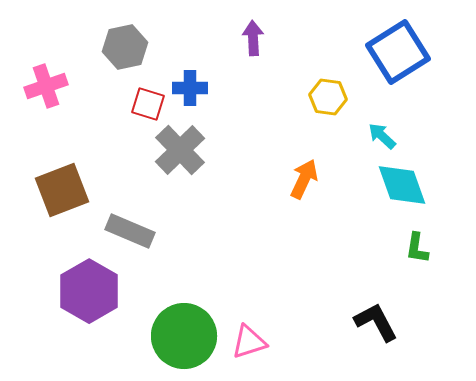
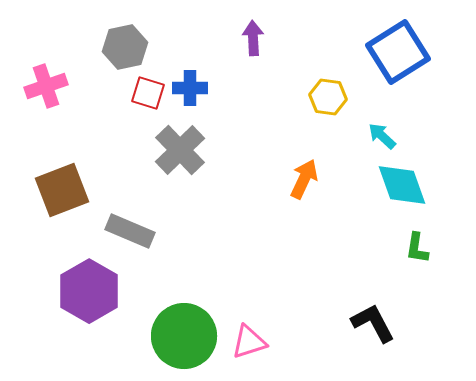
red square: moved 11 px up
black L-shape: moved 3 px left, 1 px down
